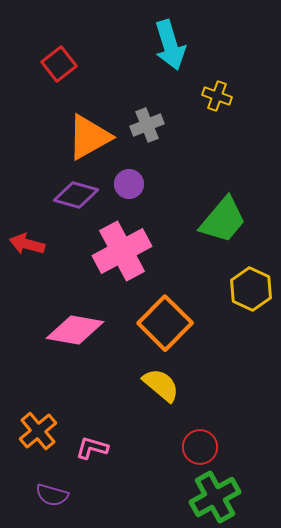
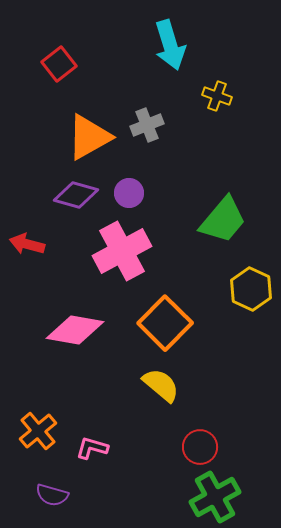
purple circle: moved 9 px down
